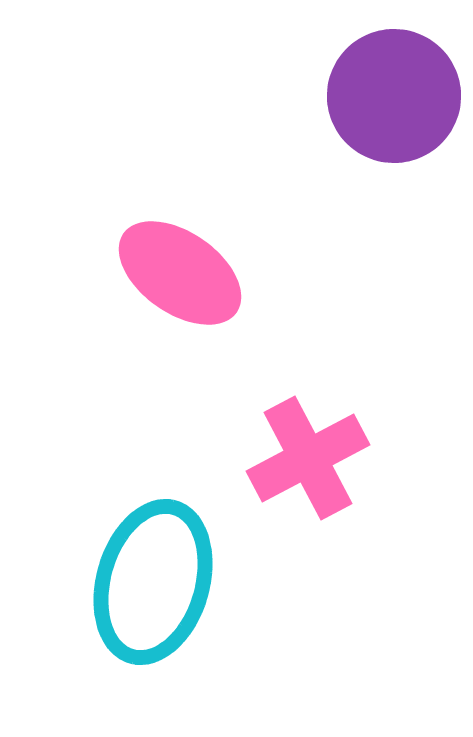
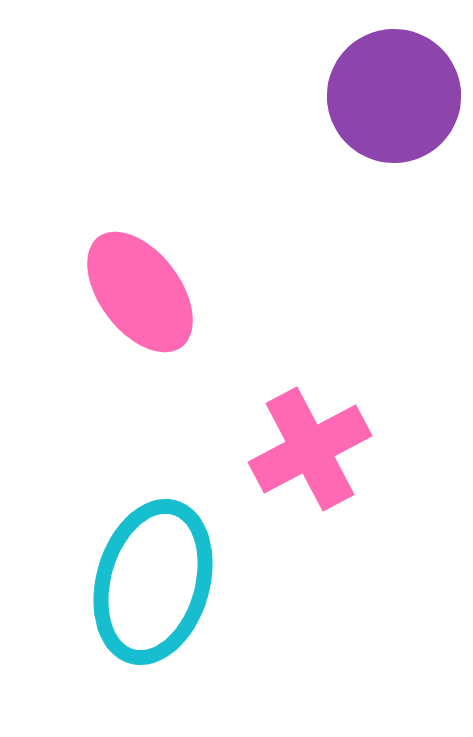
pink ellipse: moved 40 px left, 19 px down; rotated 18 degrees clockwise
pink cross: moved 2 px right, 9 px up
